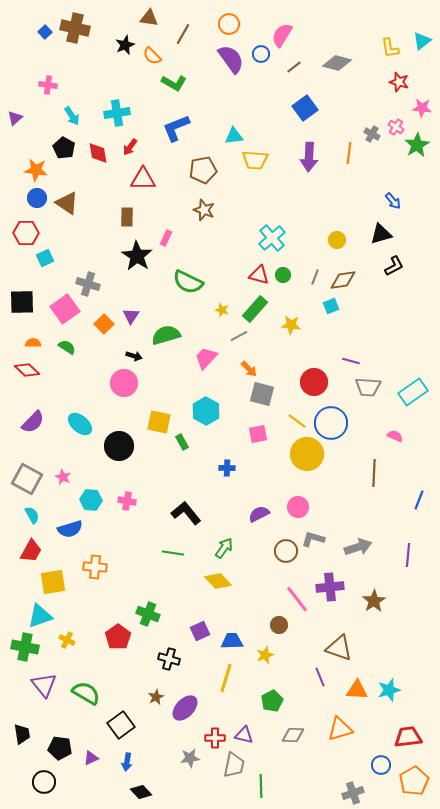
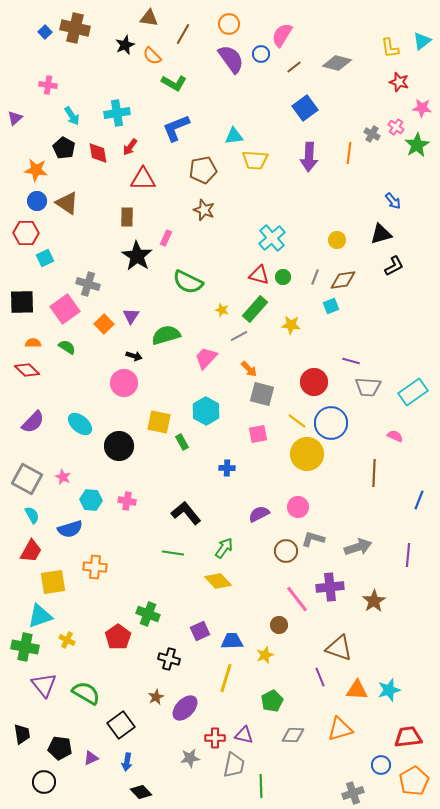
blue circle at (37, 198): moved 3 px down
green circle at (283, 275): moved 2 px down
